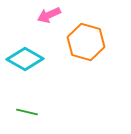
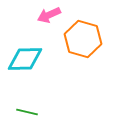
orange hexagon: moved 3 px left, 3 px up
cyan diamond: rotated 30 degrees counterclockwise
